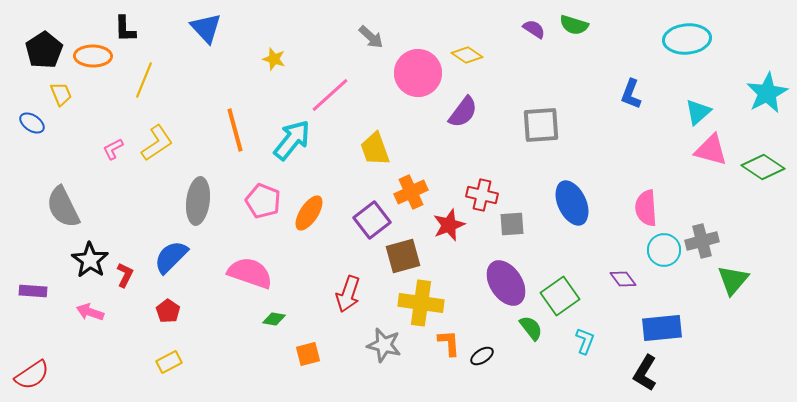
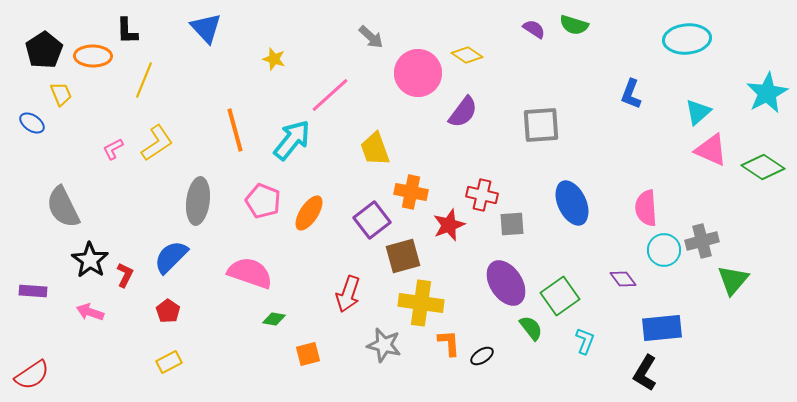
black L-shape at (125, 29): moved 2 px right, 2 px down
pink triangle at (711, 150): rotated 9 degrees clockwise
orange cross at (411, 192): rotated 36 degrees clockwise
